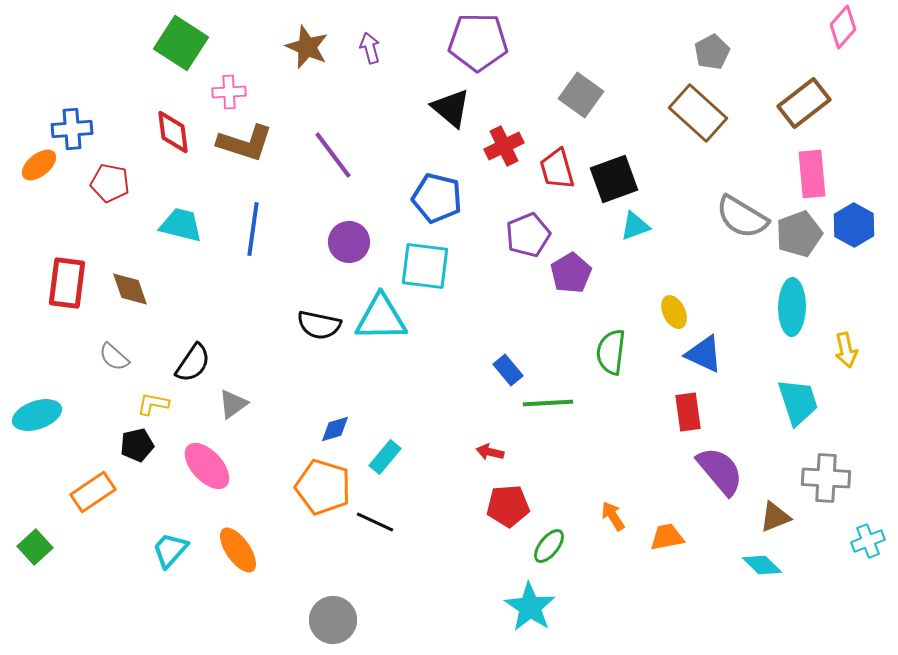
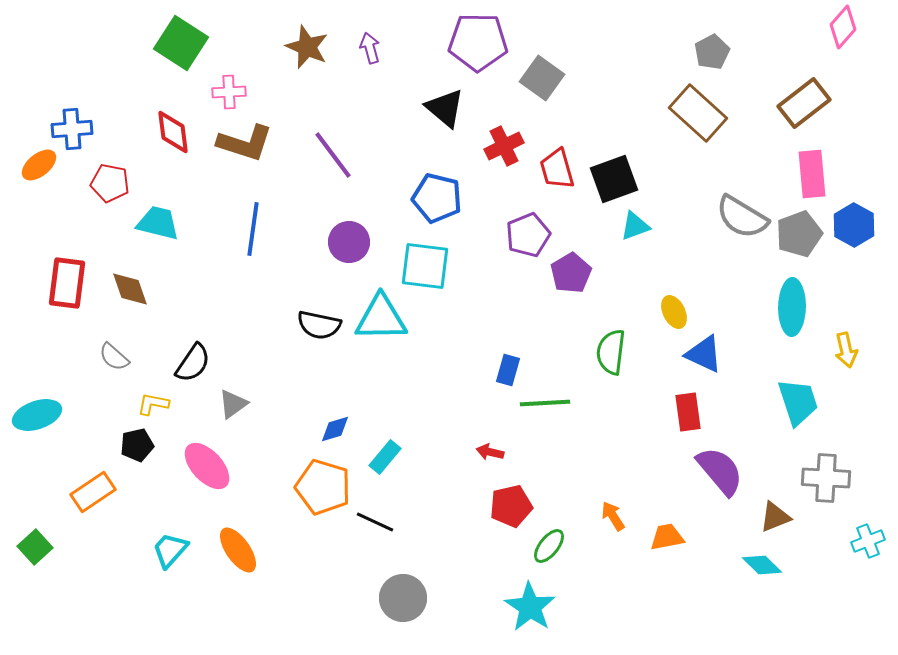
gray square at (581, 95): moved 39 px left, 17 px up
black triangle at (451, 108): moved 6 px left
cyan trapezoid at (181, 225): moved 23 px left, 2 px up
blue rectangle at (508, 370): rotated 56 degrees clockwise
green line at (548, 403): moved 3 px left
red pentagon at (508, 506): moved 3 px right; rotated 9 degrees counterclockwise
gray circle at (333, 620): moved 70 px right, 22 px up
